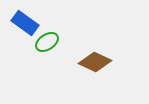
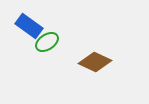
blue rectangle: moved 4 px right, 3 px down
